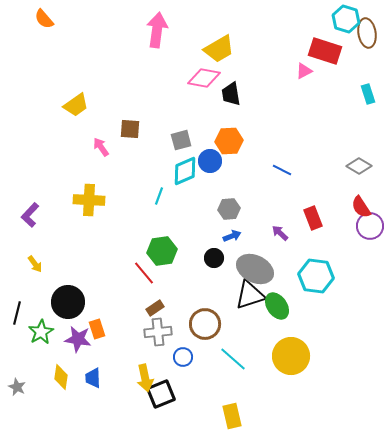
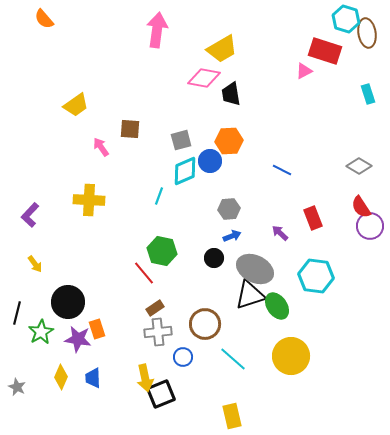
yellow trapezoid at (219, 49): moved 3 px right
green hexagon at (162, 251): rotated 20 degrees clockwise
yellow diamond at (61, 377): rotated 15 degrees clockwise
